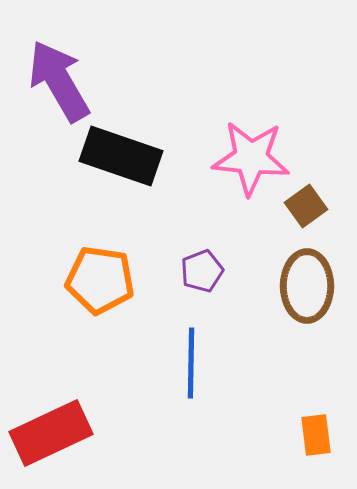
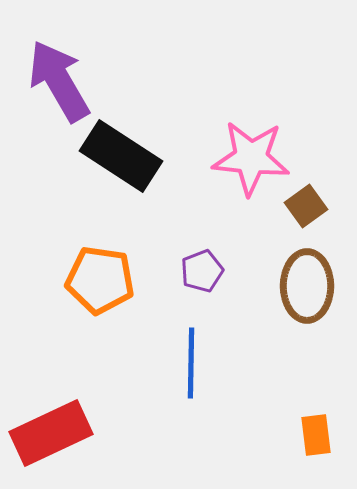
black rectangle: rotated 14 degrees clockwise
